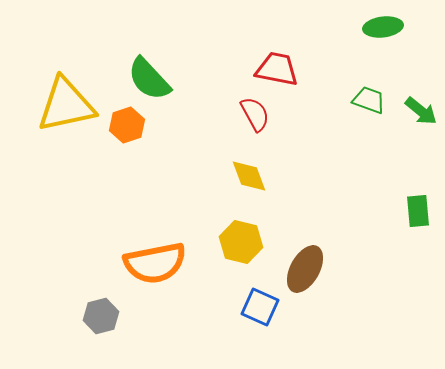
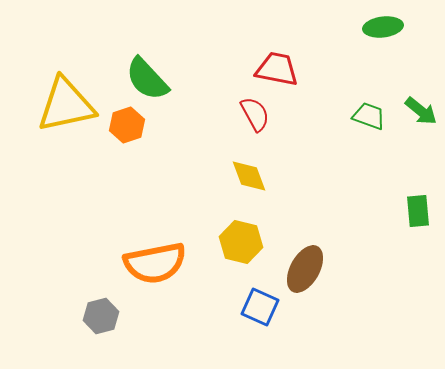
green semicircle: moved 2 px left
green trapezoid: moved 16 px down
